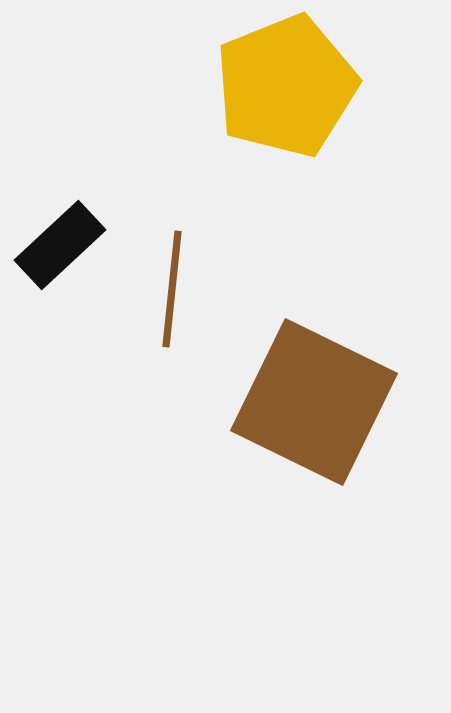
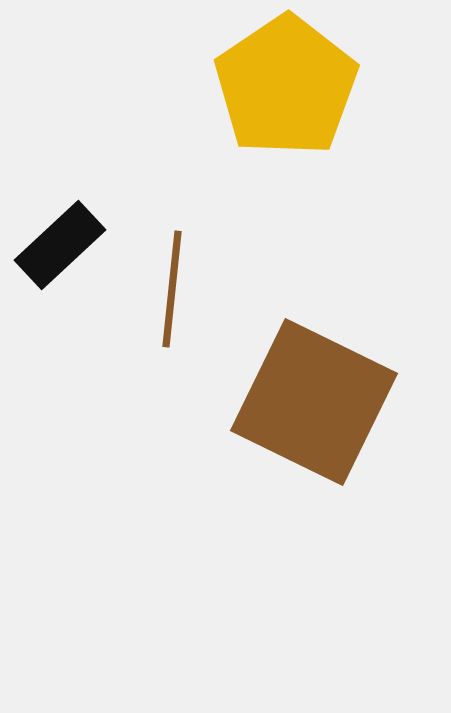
yellow pentagon: rotated 12 degrees counterclockwise
